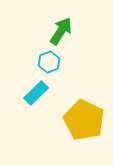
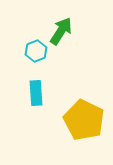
cyan hexagon: moved 13 px left, 11 px up
cyan rectangle: rotated 50 degrees counterclockwise
